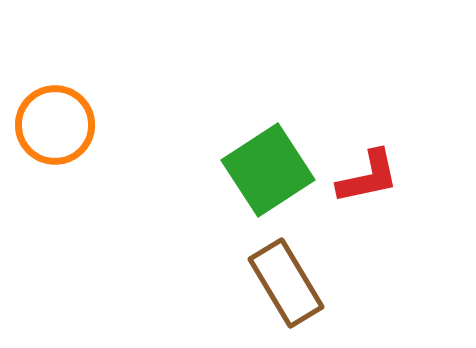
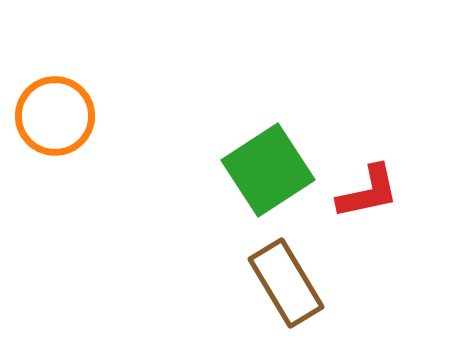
orange circle: moved 9 px up
red L-shape: moved 15 px down
